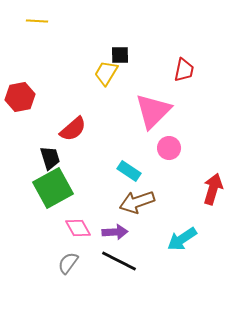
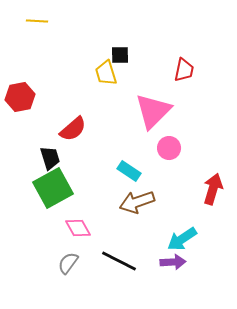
yellow trapezoid: rotated 48 degrees counterclockwise
purple arrow: moved 58 px right, 30 px down
